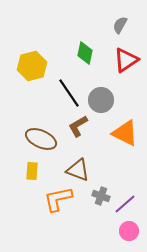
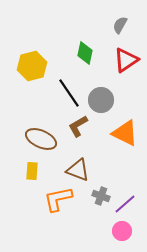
pink circle: moved 7 px left
